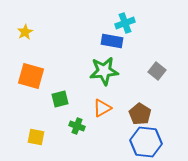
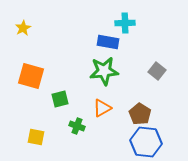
cyan cross: rotated 18 degrees clockwise
yellow star: moved 2 px left, 4 px up
blue rectangle: moved 4 px left, 1 px down
